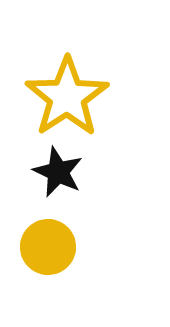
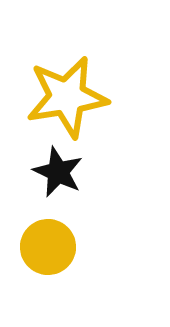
yellow star: rotated 24 degrees clockwise
